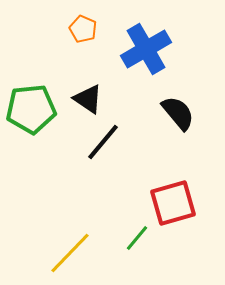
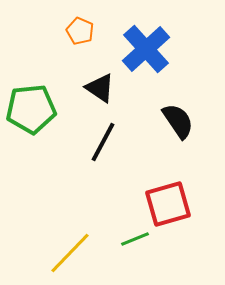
orange pentagon: moved 3 px left, 2 px down
blue cross: rotated 12 degrees counterclockwise
black triangle: moved 12 px right, 11 px up
black semicircle: moved 8 px down; rotated 6 degrees clockwise
black line: rotated 12 degrees counterclockwise
red square: moved 5 px left, 1 px down
green line: moved 2 px left, 1 px down; rotated 28 degrees clockwise
